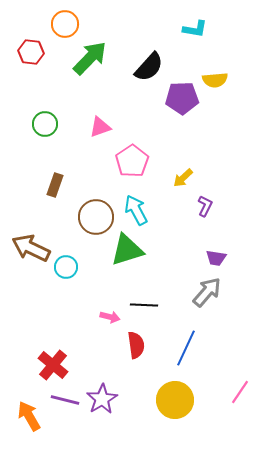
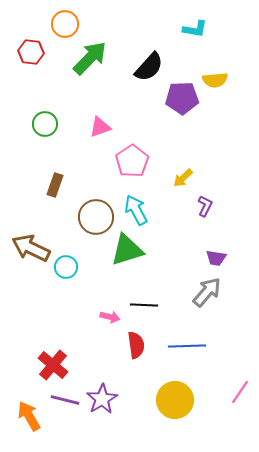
blue line: moved 1 px right, 2 px up; rotated 63 degrees clockwise
